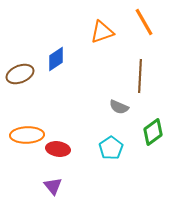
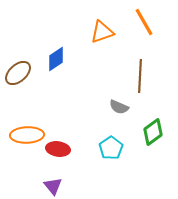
brown ellipse: moved 2 px left, 1 px up; rotated 20 degrees counterclockwise
